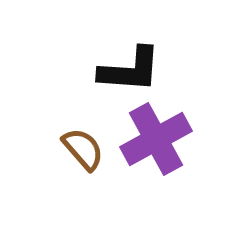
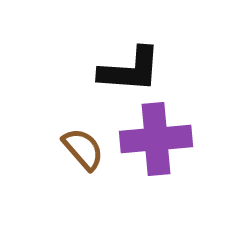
purple cross: rotated 24 degrees clockwise
